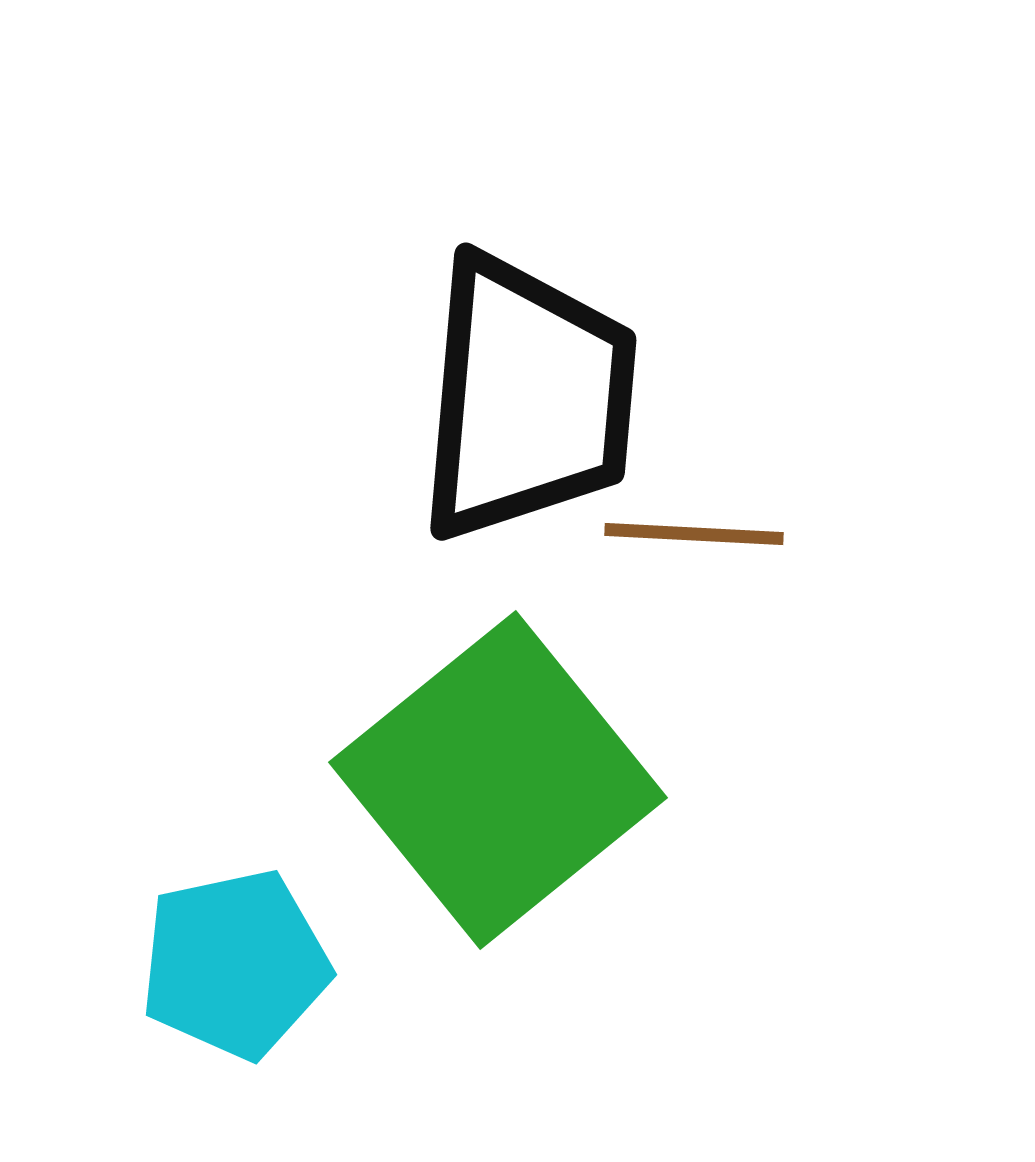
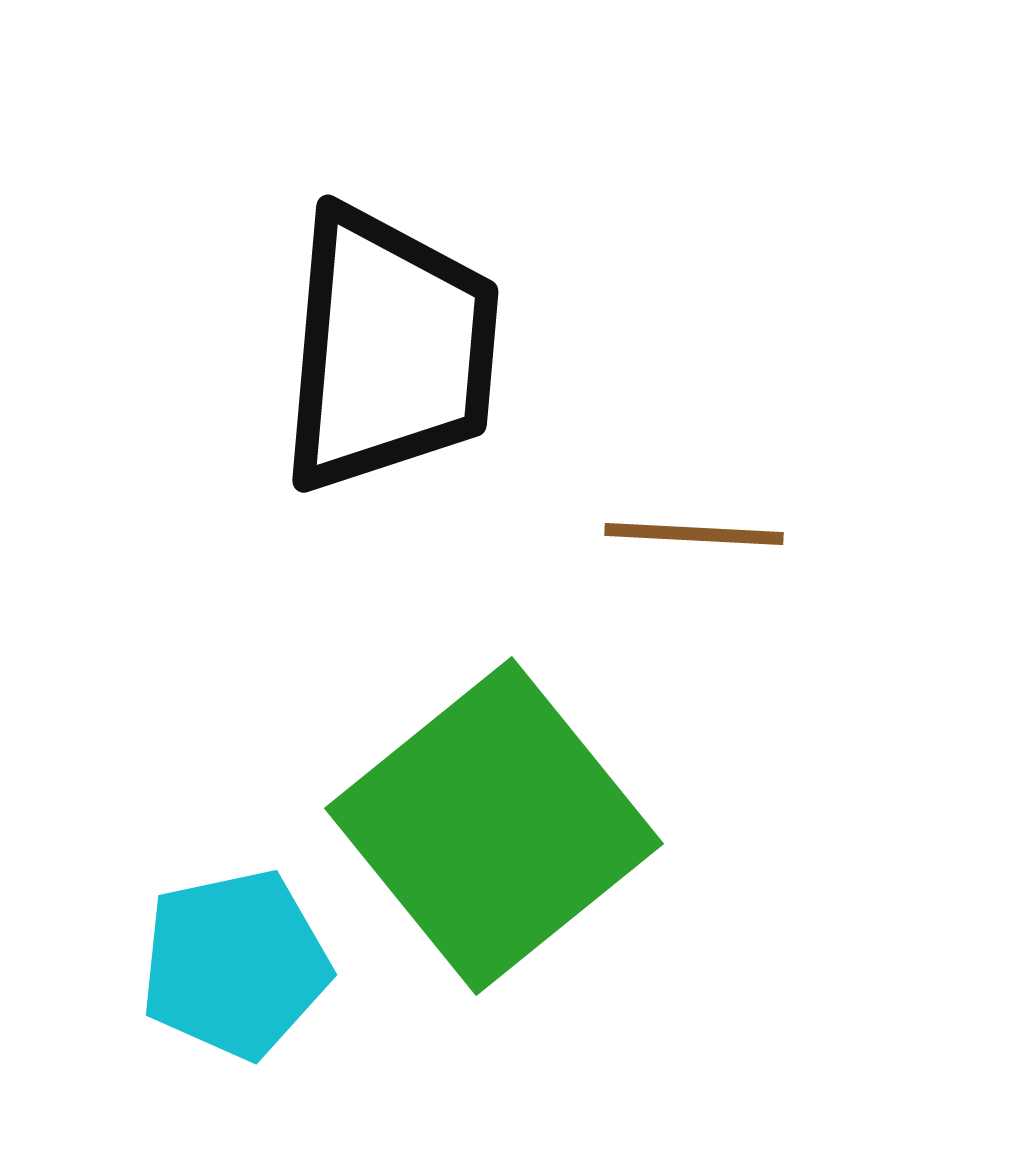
black trapezoid: moved 138 px left, 48 px up
green square: moved 4 px left, 46 px down
